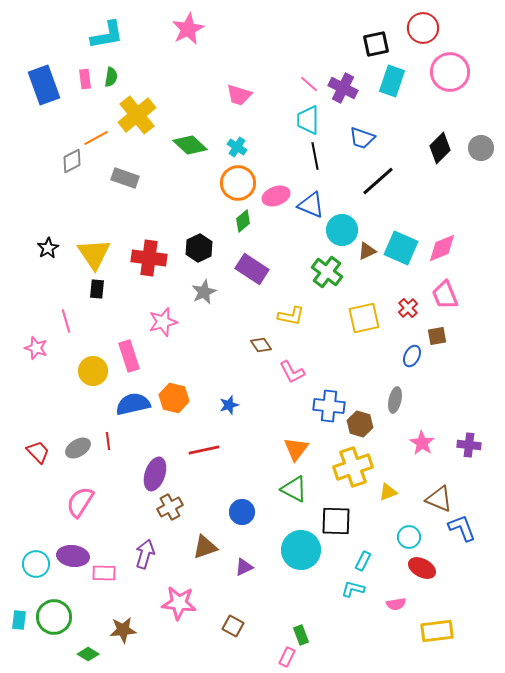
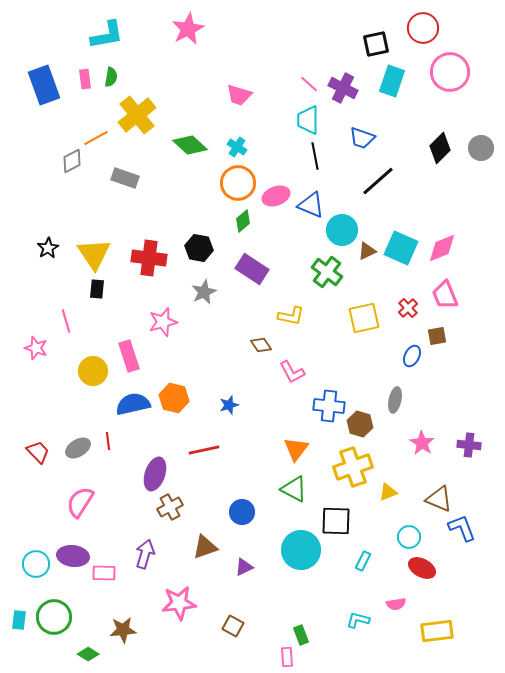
black hexagon at (199, 248): rotated 24 degrees counterclockwise
cyan L-shape at (353, 589): moved 5 px right, 31 px down
pink star at (179, 603): rotated 12 degrees counterclockwise
pink rectangle at (287, 657): rotated 30 degrees counterclockwise
